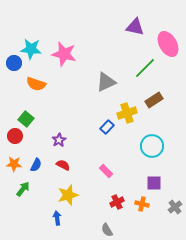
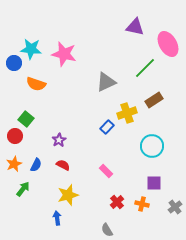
orange star: rotated 28 degrees counterclockwise
red cross: rotated 16 degrees counterclockwise
